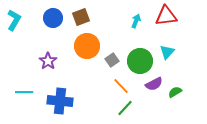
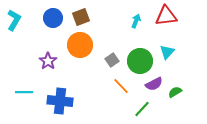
orange circle: moved 7 px left, 1 px up
green line: moved 17 px right, 1 px down
